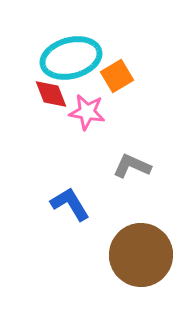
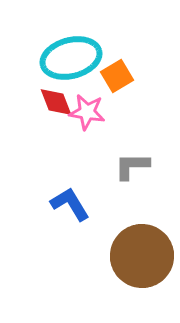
red diamond: moved 5 px right, 8 px down
gray L-shape: rotated 24 degrees counterclockwise
brown circle: moved 1 px right, 1 px down
